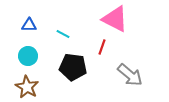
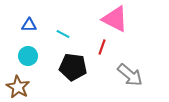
brown star: moved 9 px left
